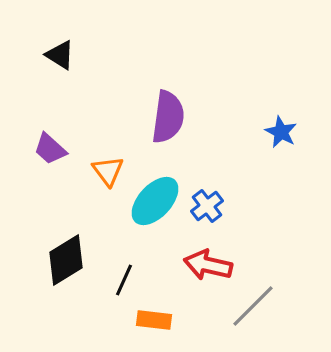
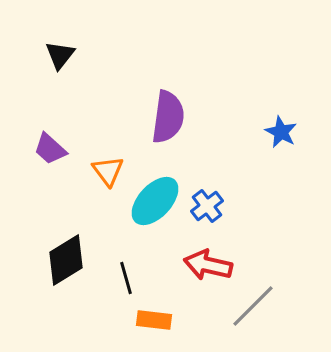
black triangle: rotated 36 degrees clockwise
black line: moved 2 px right, 2 px up; rotated 40 degrees counterclockwise
